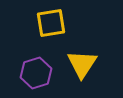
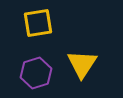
yellow square: moved 13 px left
